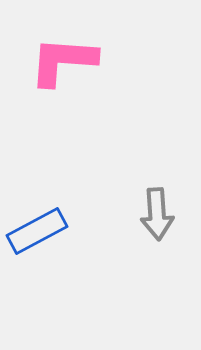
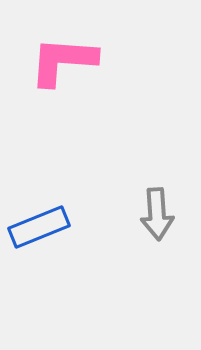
blue rectangle: moved 2 px right, 4 px up; rotated 6 degrees clockwise
